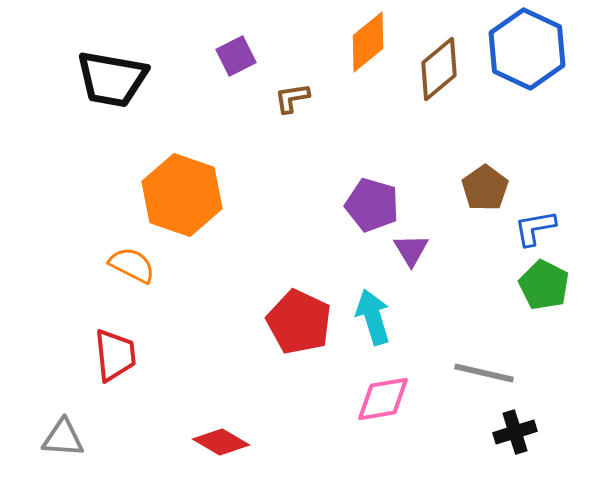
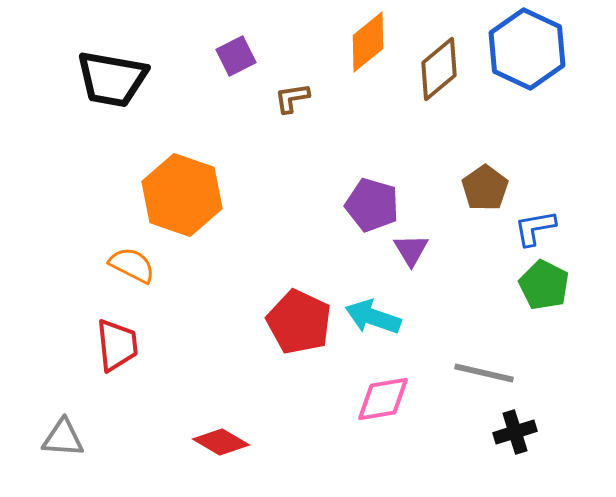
cyan arrow: rotated 54 degrees counterclockwise
red trapezoid: moved 2 px right, 10 px up
